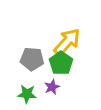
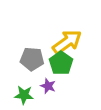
yellow arrow: rotated 12 degrees clockwise
purple star: moved 4 px left, 1 px up; rotated 28 degrees counterclockwise
green star: moved 3 px left, 1 px down
